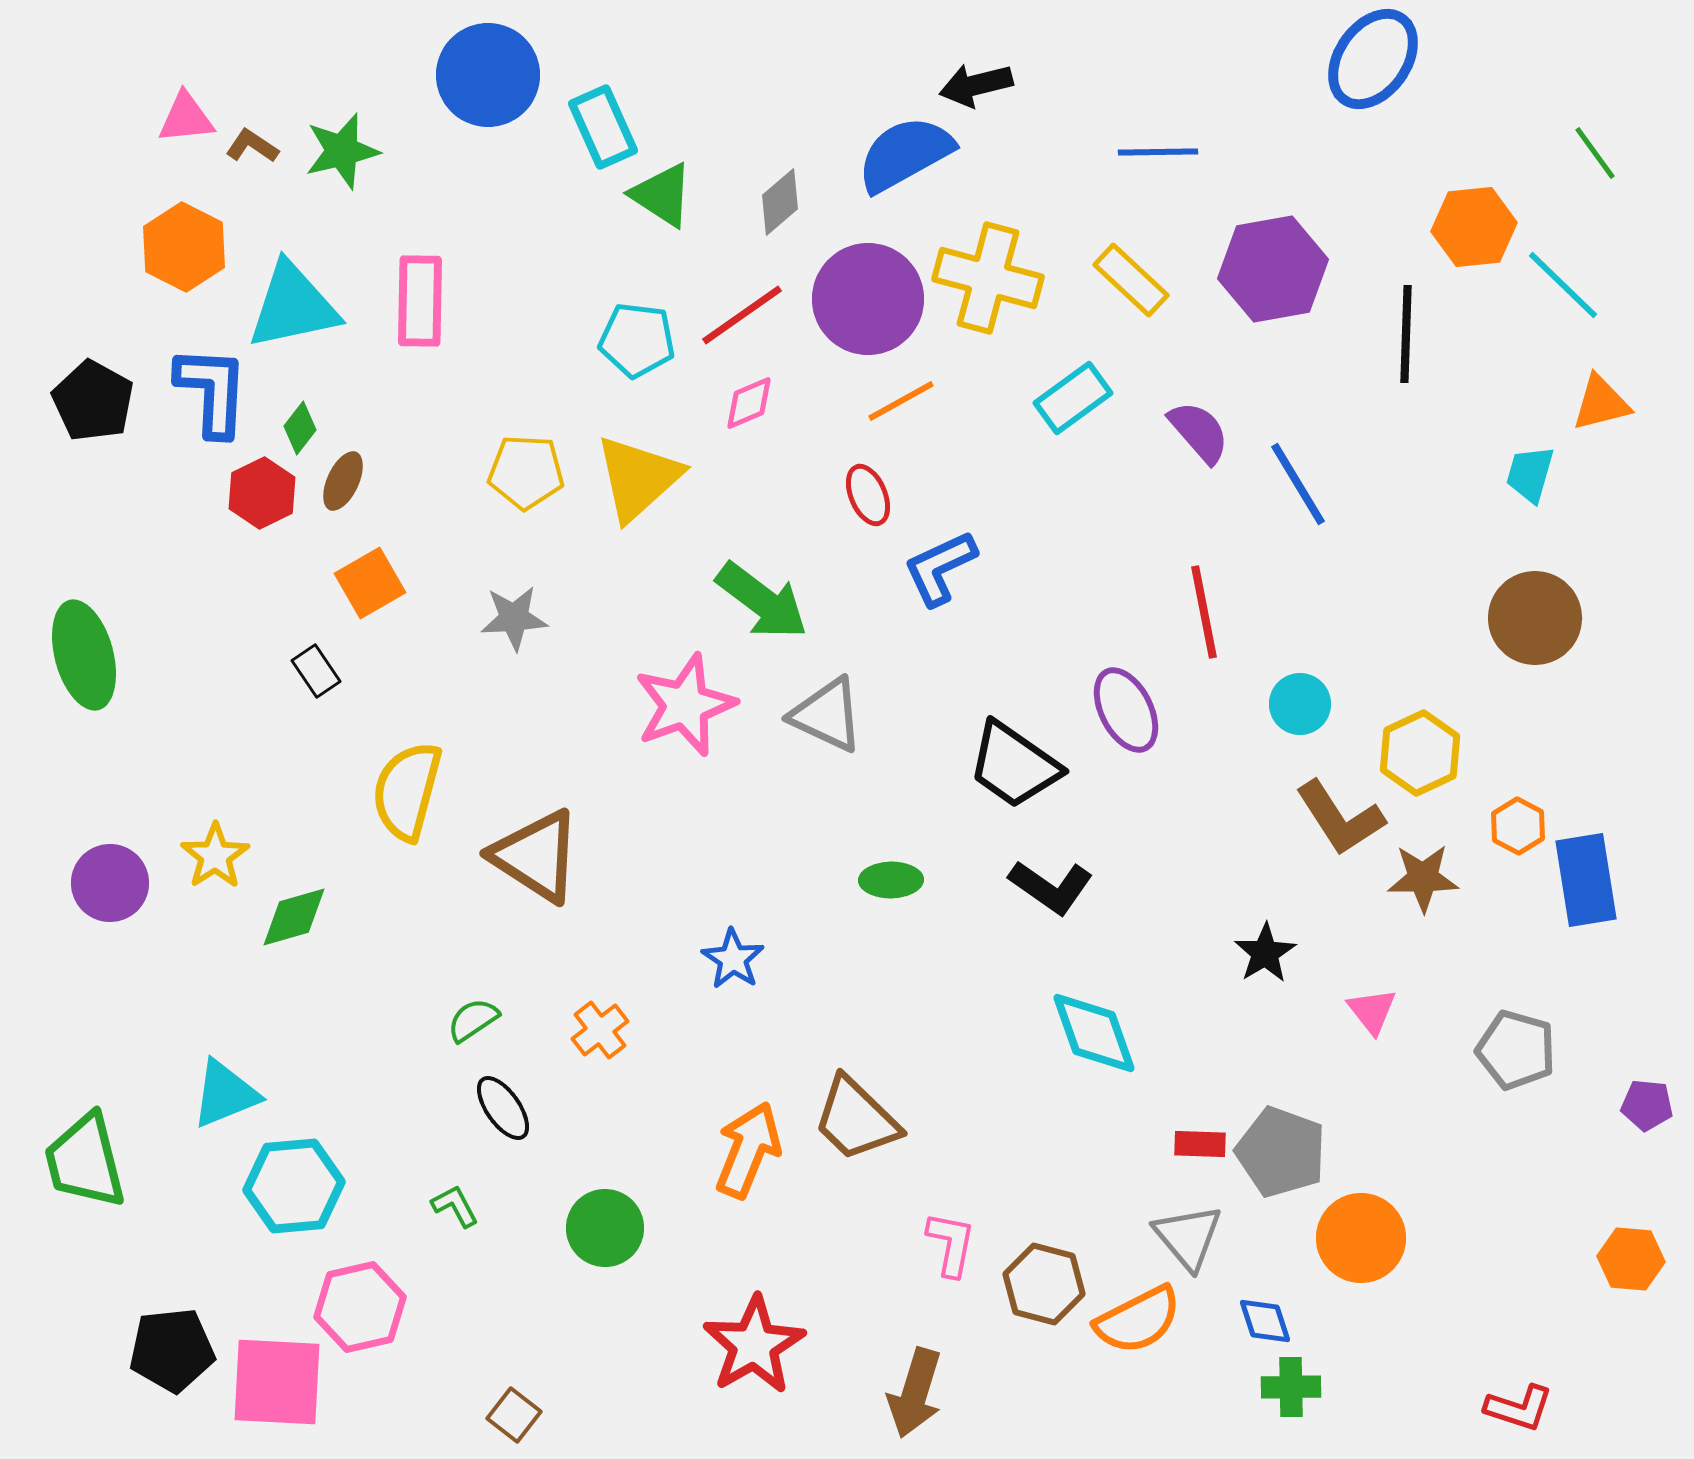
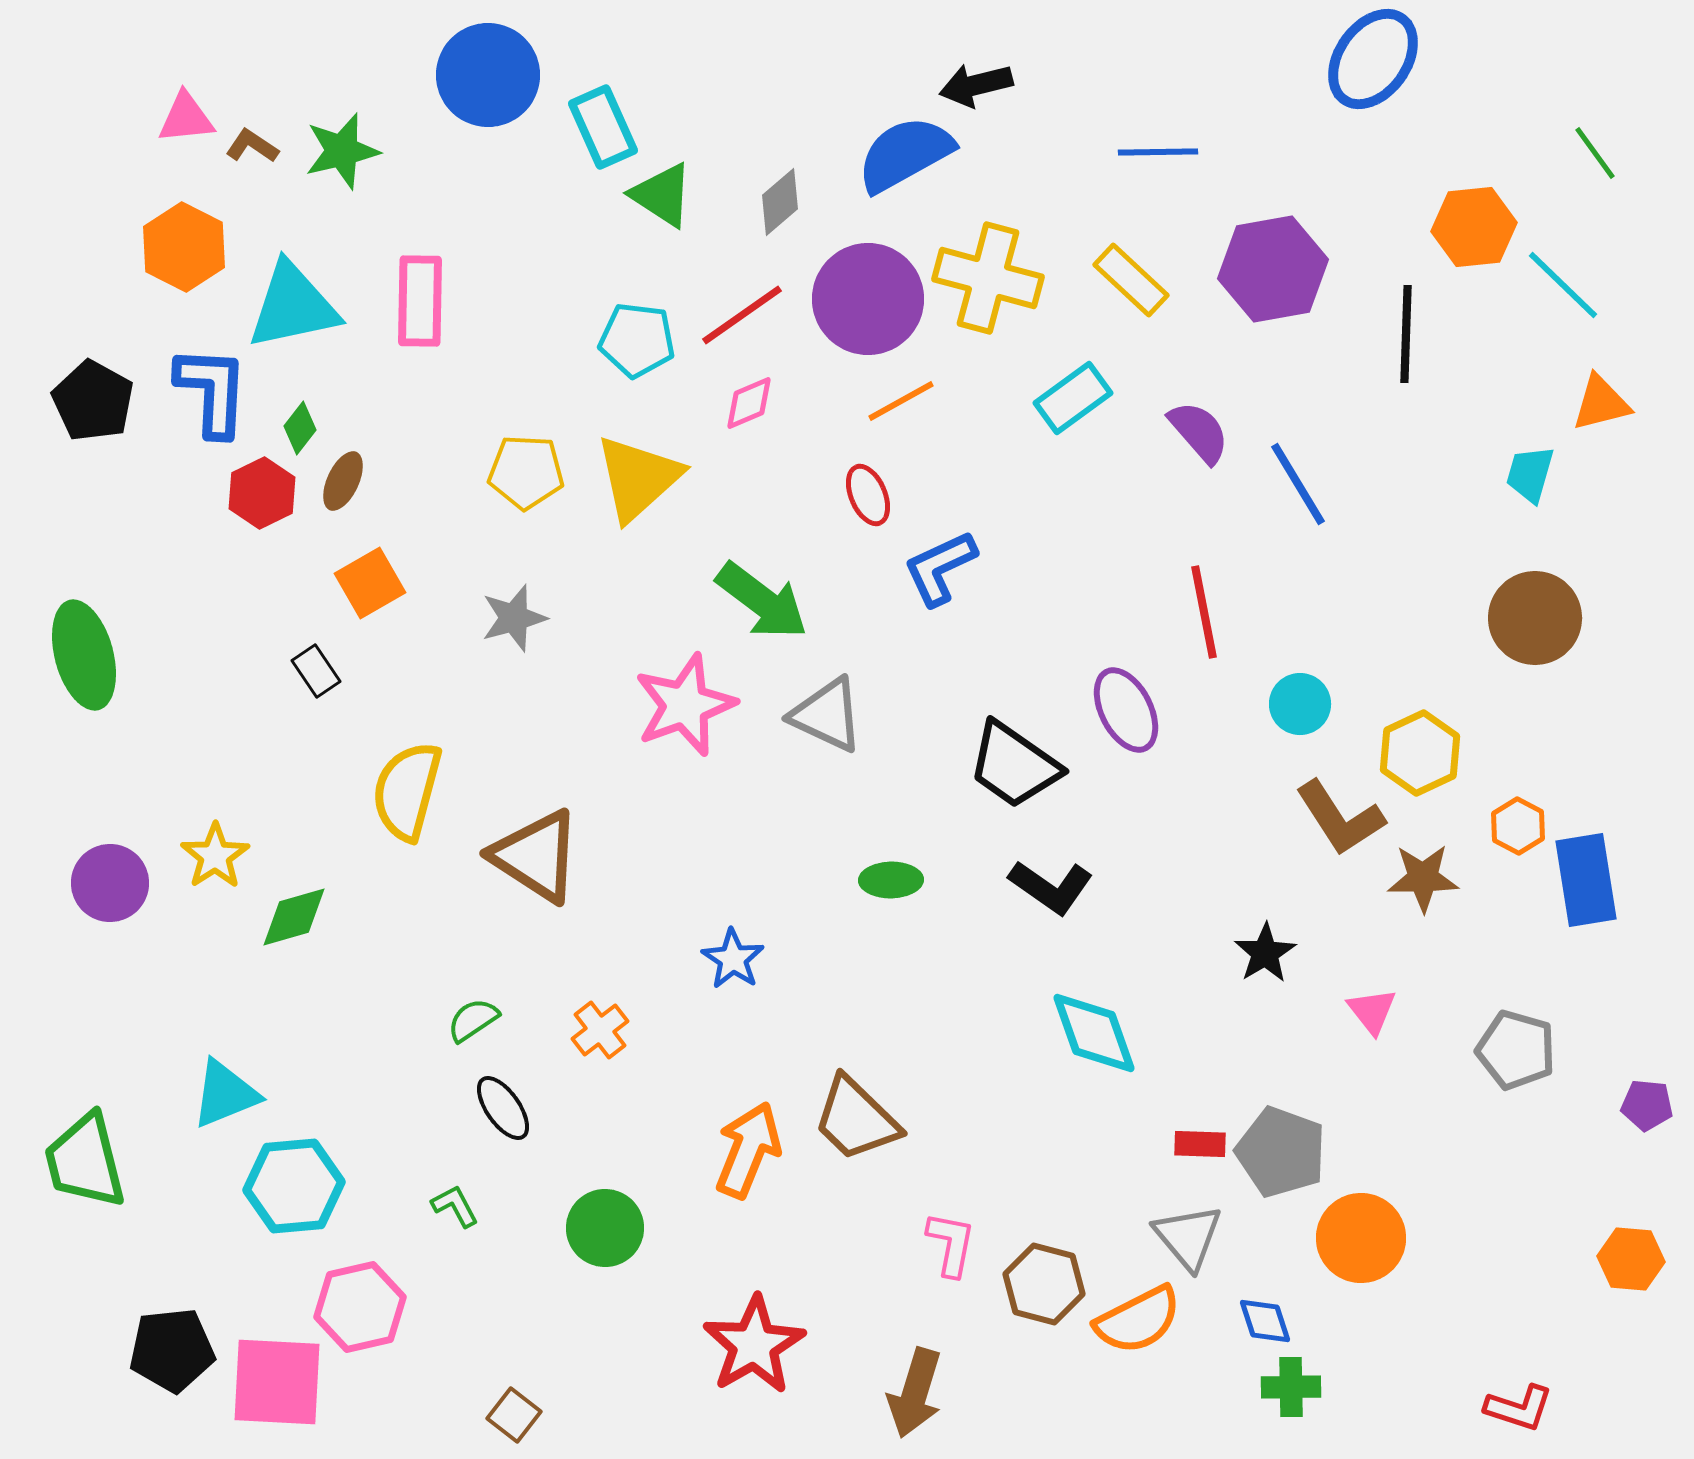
gray star at (514, 618): rotated 12 degrees counterclockwise
